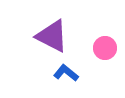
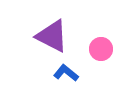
pink circle: moved 4 px left, 1 px down
